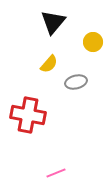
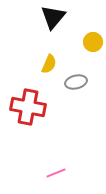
black triangle: moved 5 px up
yellow semicircle: rotated 18 degrees counterclockwise
red cross: moved 8 px up
